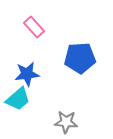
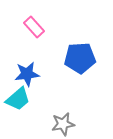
gray star: moved 3 px left, 2 px down; rotated 15 degrees counterclockwise
